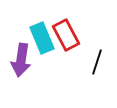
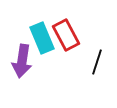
purple arrow: moved 1 px right, 1 px down
